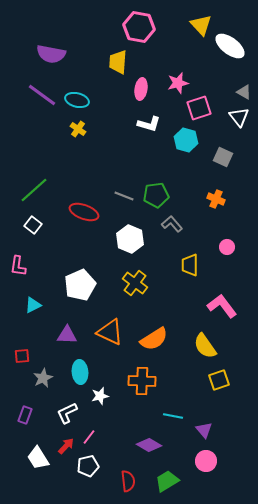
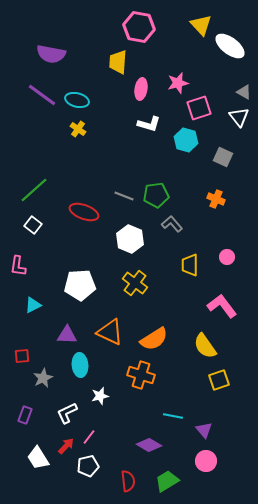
pink circle at (227, 247): moved 10 px down
white pentagon at (80, 285): rotated 20 degrees clockwise
cyan ellipse at (80, 372): moved 7 px up
orange cross at (142, 381): moved 1 px left, 6 px up; rotated 16 degrees clockwise
